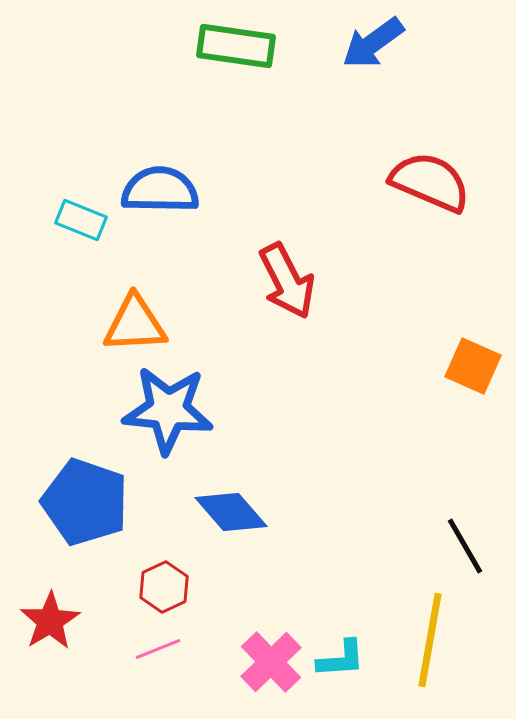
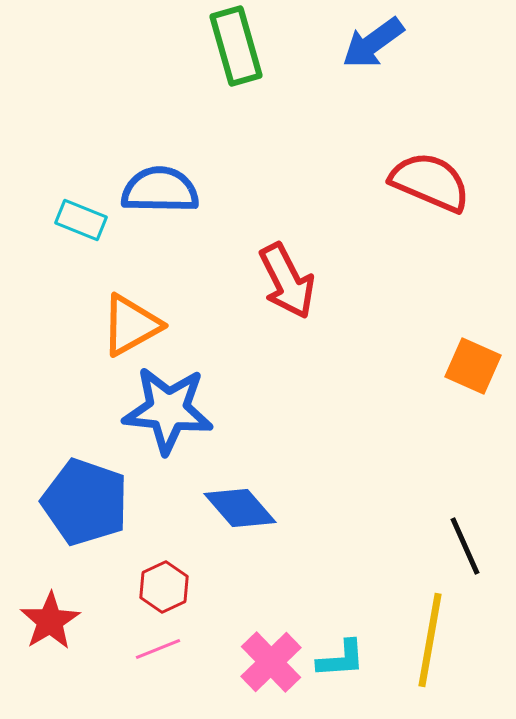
green rectangle: rotated 66 degrees clockwise
orange triangle: moved 4 px left, 1 px down; rotated 26 degrees counterclockwise
blue diamond: moved 9 px right, 4 px up
black line: rotated 6 degrees clockwise
